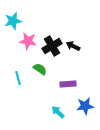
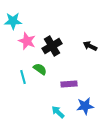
cyan star: rotated 12 degrees clockwise
pink star: moved 1 px left; rotated 12 degrees clockwise
black arrow: moved 17 px right
cyan line: moved 5 px right, 1 px up
purple rectangle: moved 1 px right
